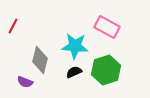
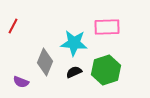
pink rectangle: rotated 30 degrees counterclockwise
cyan star: moved 1 px left, 3 px up
gray diamond: moved 5 px right, 2 px down; rotated 8 degrees clockwise
purple semicircle: moved 4 px left
